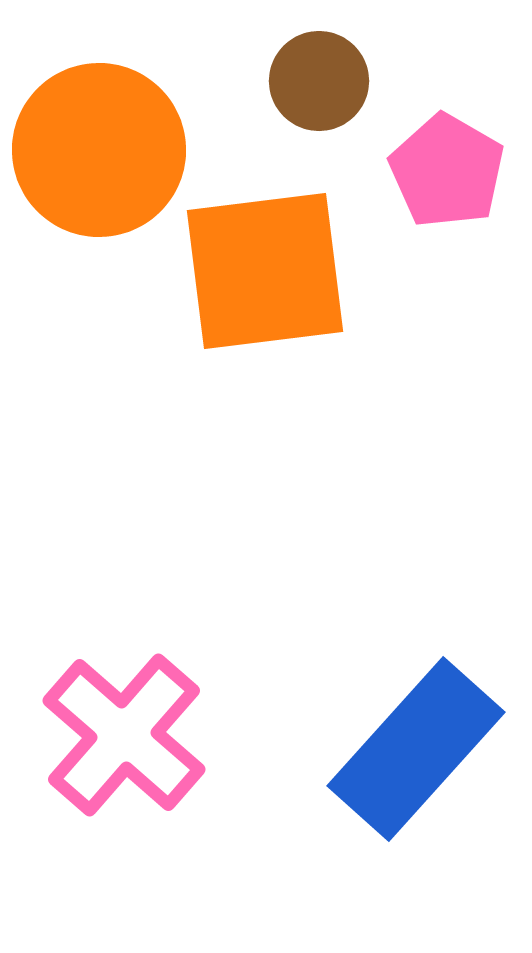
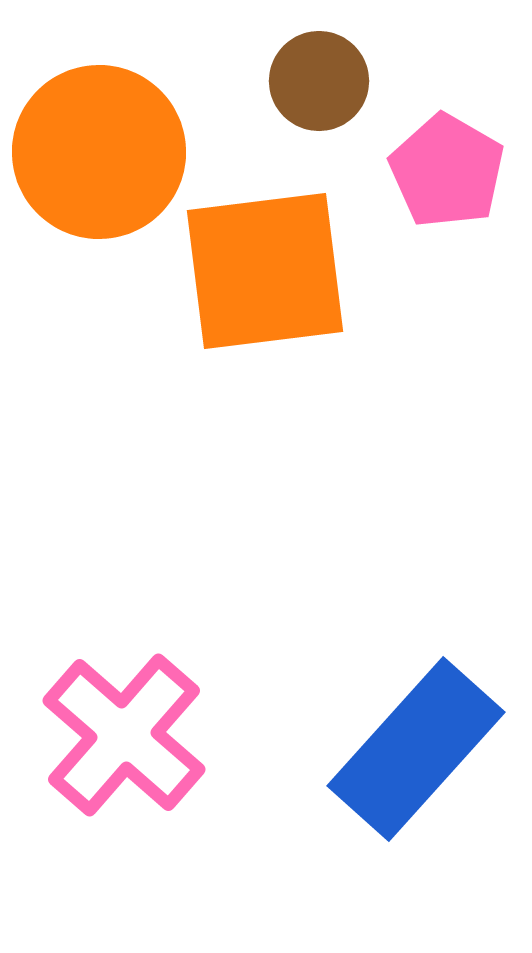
orange circle: moved 2 px down
